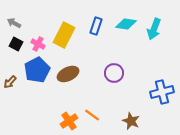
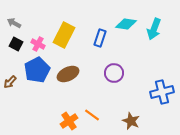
blue rectangle: moved 4 px right, 12 px down
